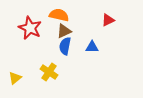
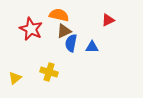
red star: moved 1 px right, 1 px down
blue semicircle: moved 6 px right, 3 px up
yellow cross: rotated 18 degrees counterclockwise
